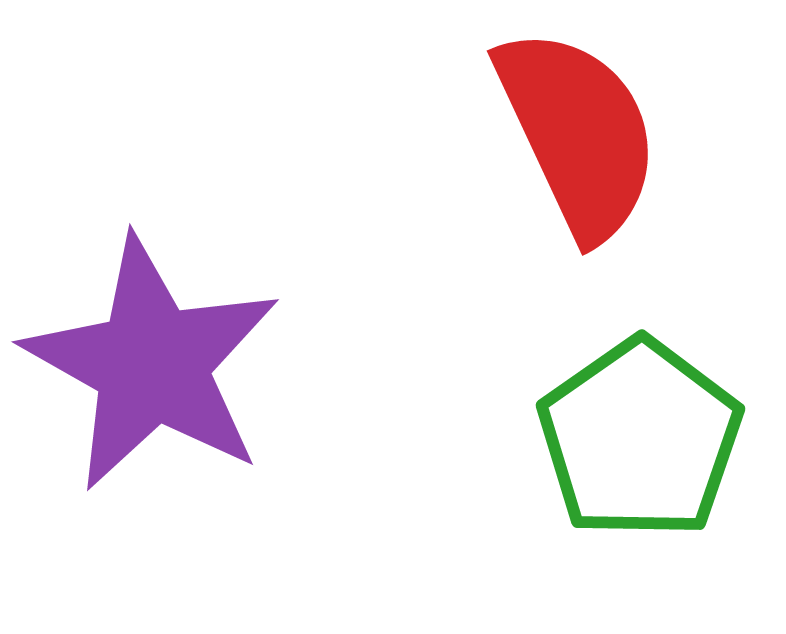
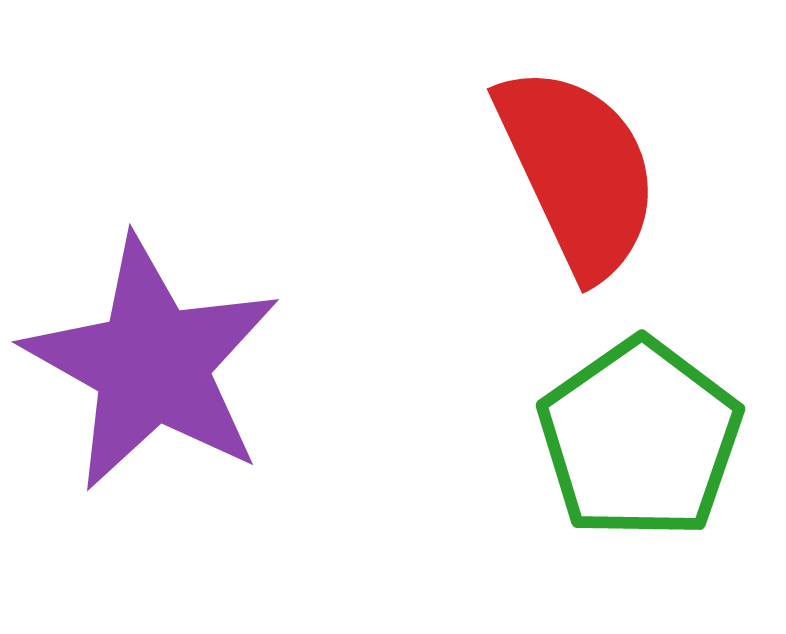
red semicircle: moved 38 px down
